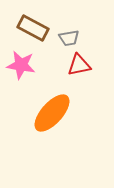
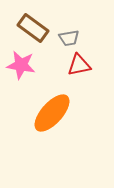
brown rectangle: rotated 8 degrees clockwise
